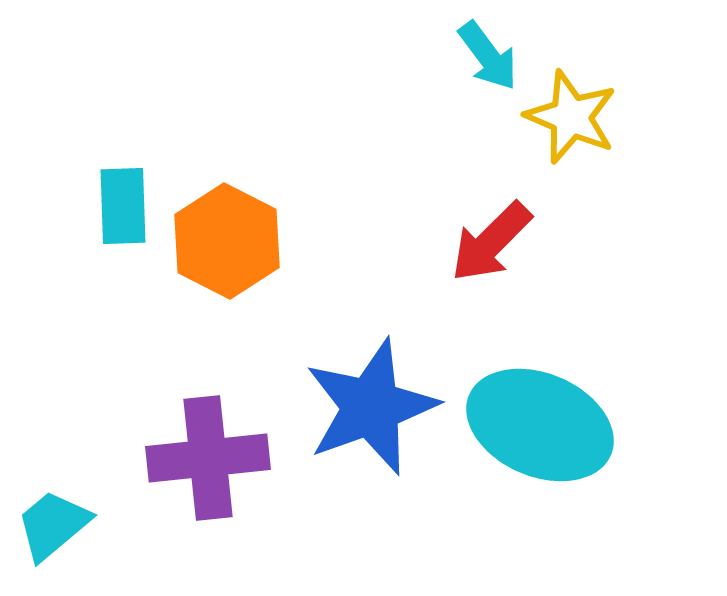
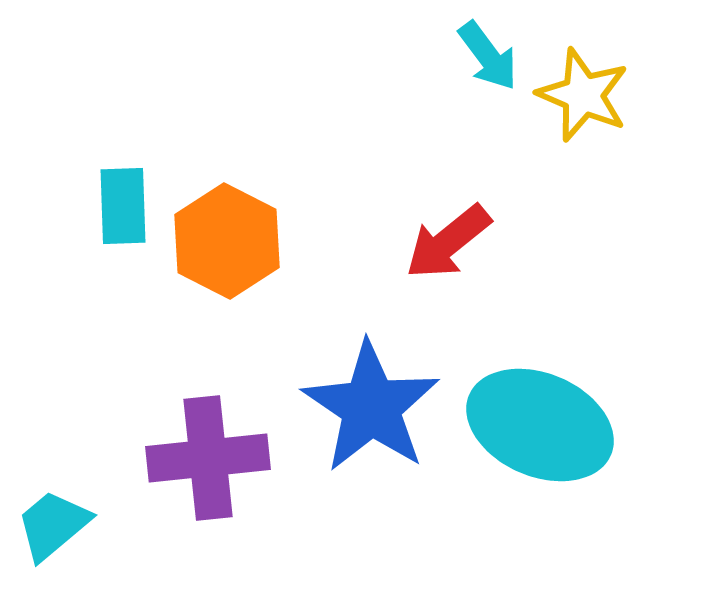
yellow star: moved 12 px right, 22 px up
red arrow: moved 43 px left; rotated 6 degrees clockwise
blue star: rotated 18 degrees counterclockwise
